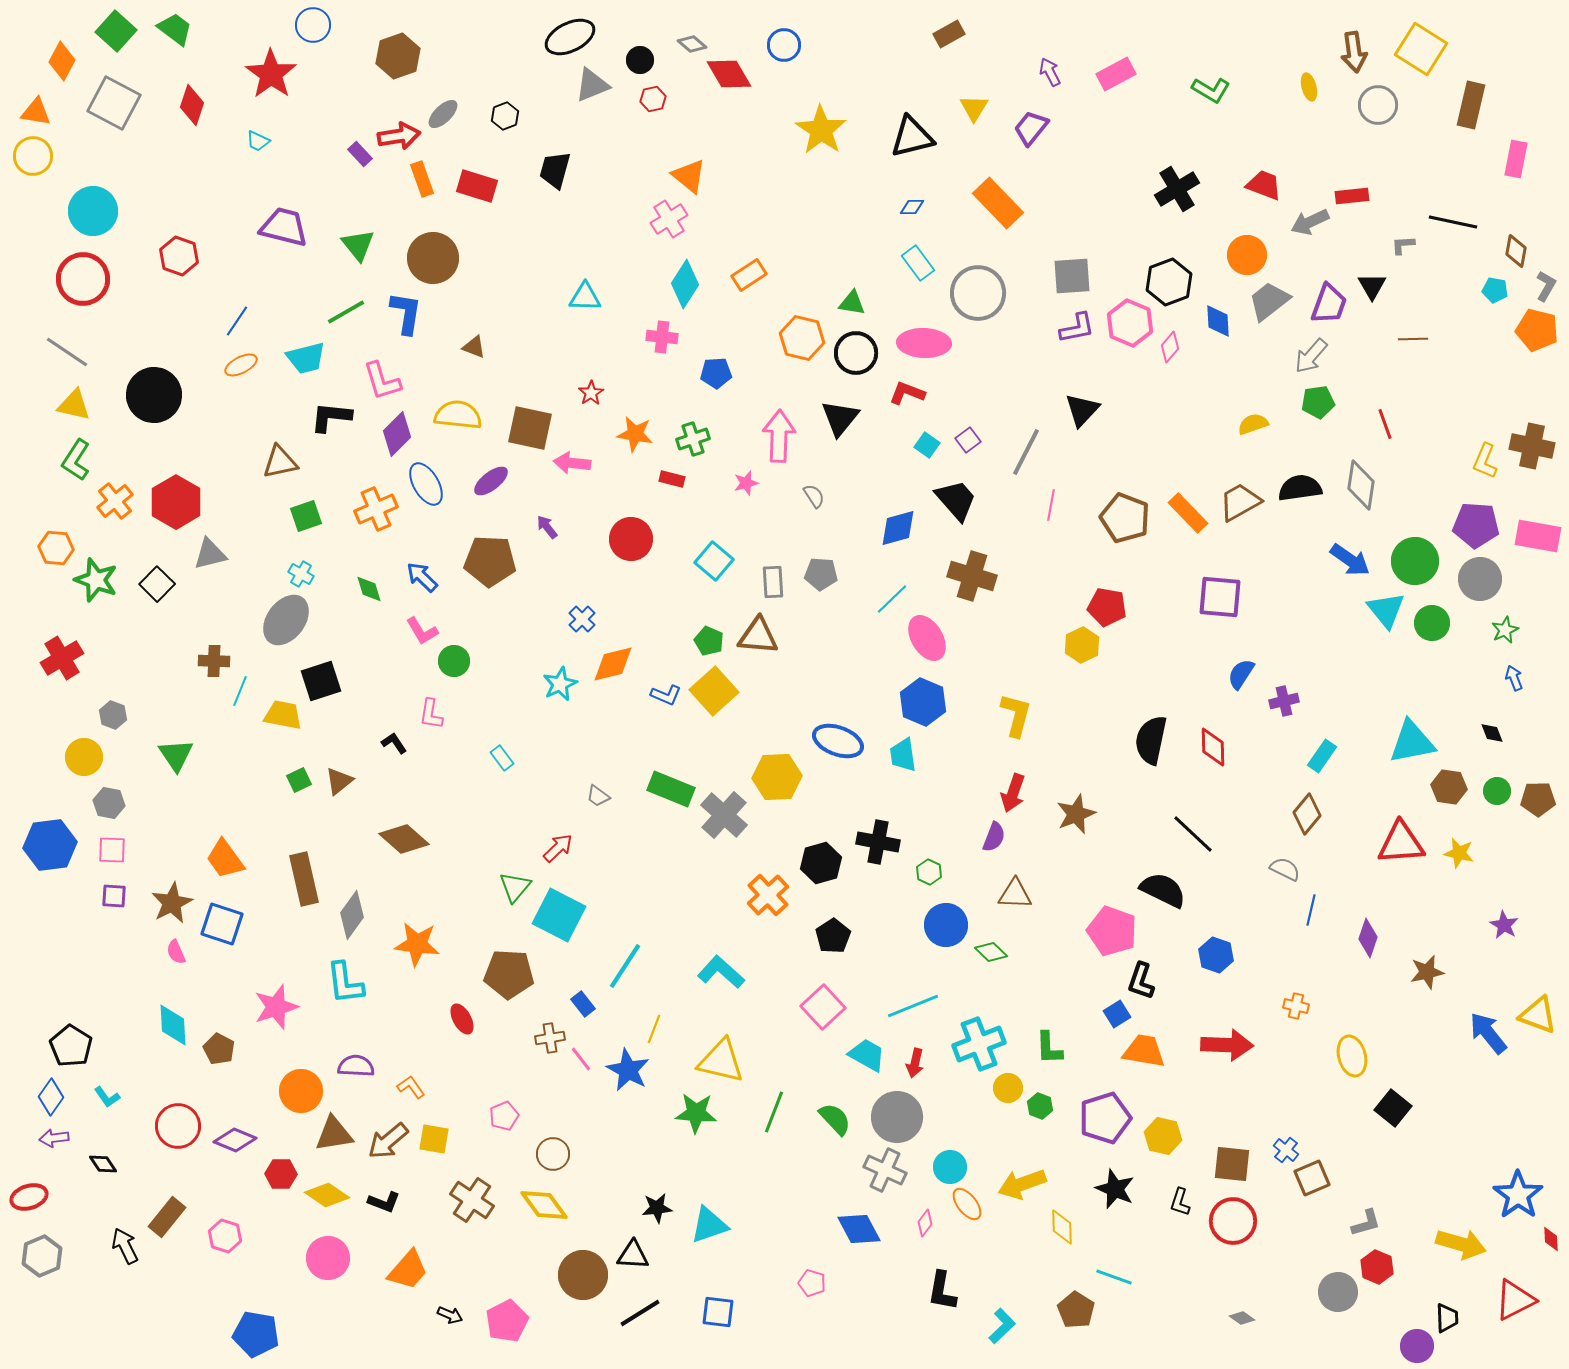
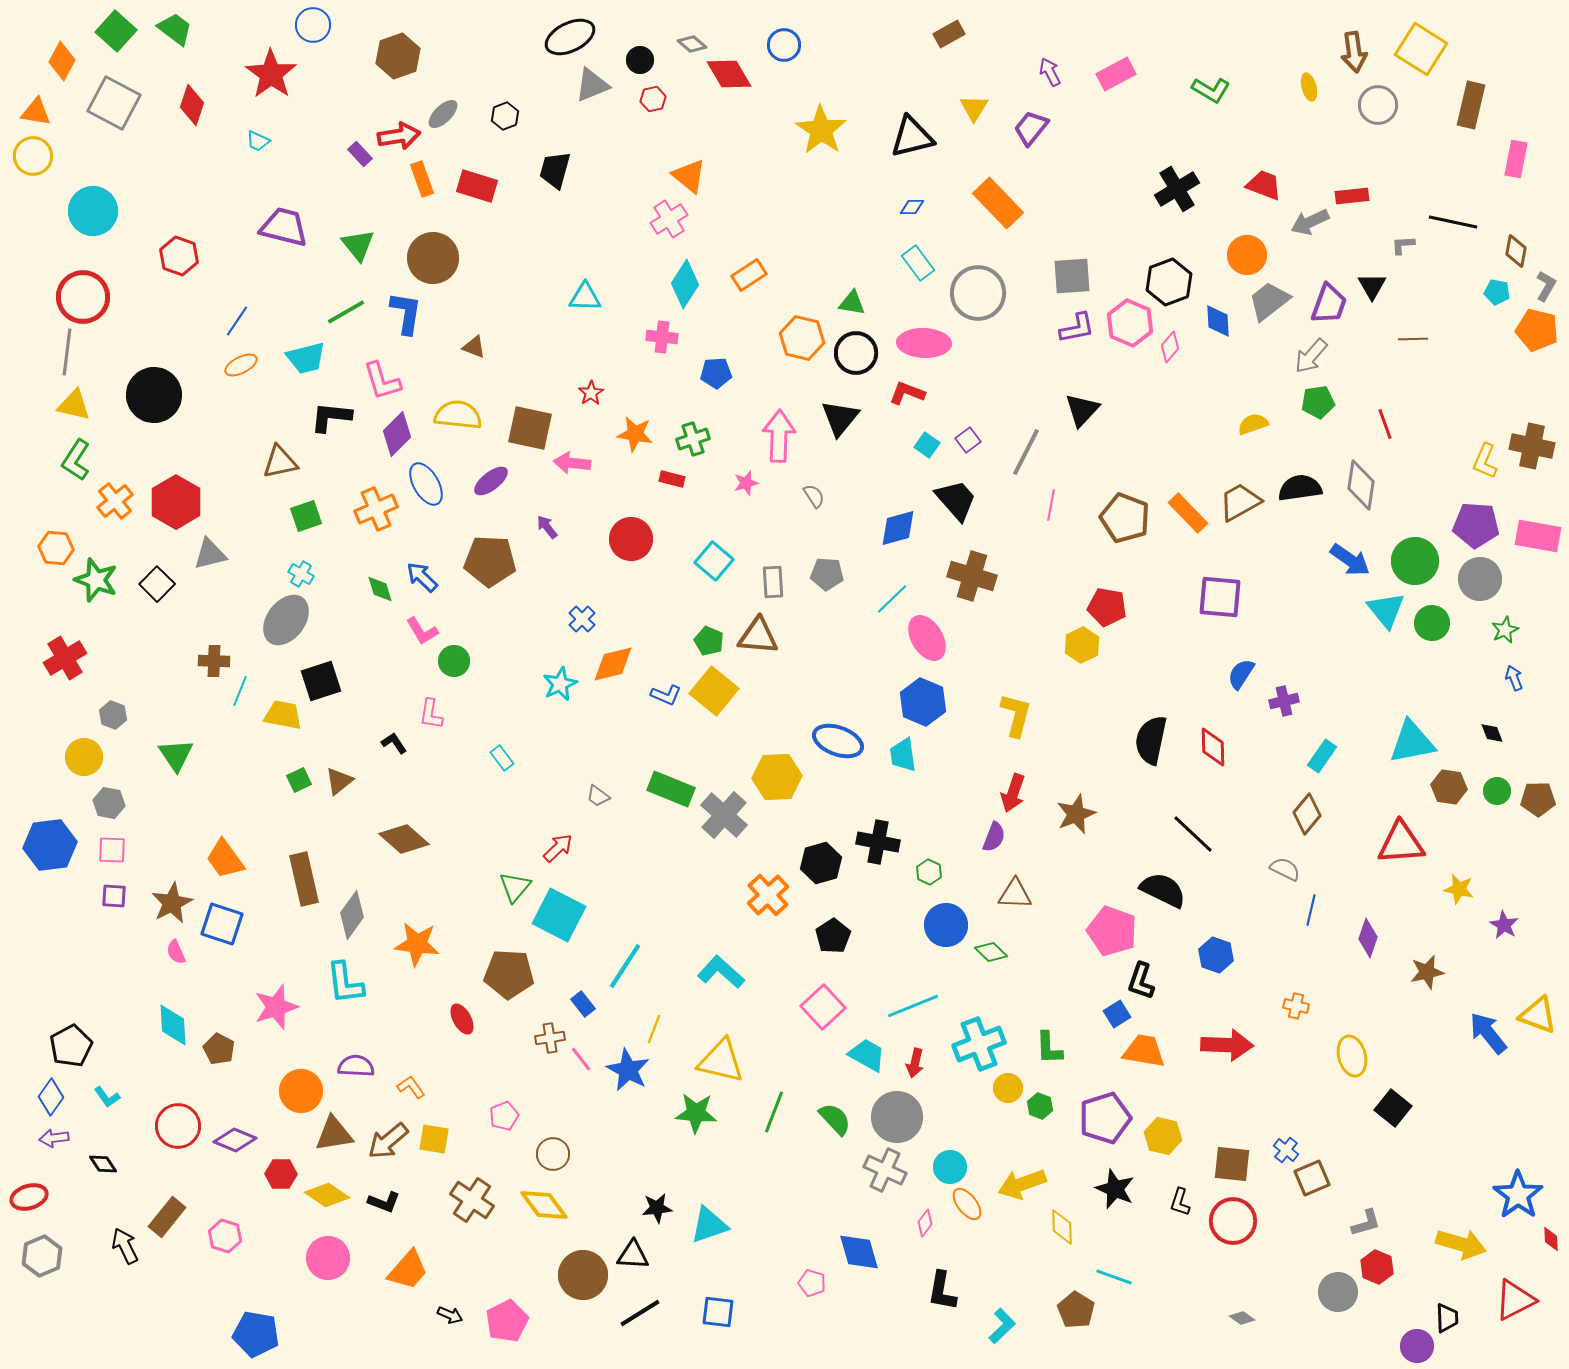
red circle at (83, 279): moved 18 px down
cyan pentagon at (1495, 290): moved 2 px right, 2 px down
gray line at (67, 352): rotated 63 degrees clockwise
gray pentagon at (821, 574): moved 6 px right
green diamond at (369, 589): moved 11 px right
red cross at (62, 658): moved 3 px right
yellow square at (714, 691): rotated 9 degrees counterclockwise
yellow star at (1459, 853): moved 36 px down
black pentagon at (71, 1046): rotated 12 degrees clockwise
blue diamond at (859, 1229): moved 23 px down; rotated 12 degrees clockwise
